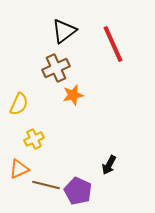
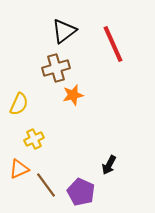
brown cross: rotated 8 degrees clockwise
brown line: rotated 40 degrees clockwise
purple pentagon: moved 3 px right, 1 px down
